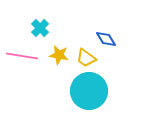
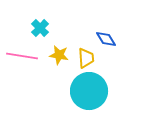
yellow trapezoid: rotated 130 degrees counterclockwise
